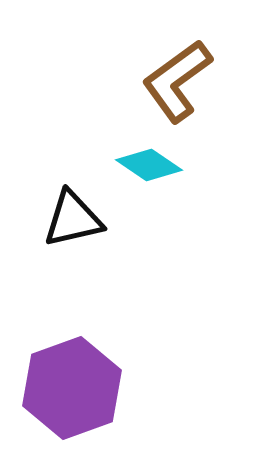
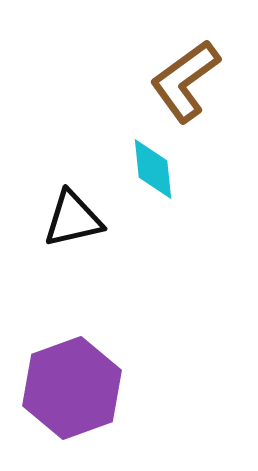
brown L-shape: moved 8 px right
cyan diamond: moved 4 px right, 4 px down; rotated 50 degrees clockwise
